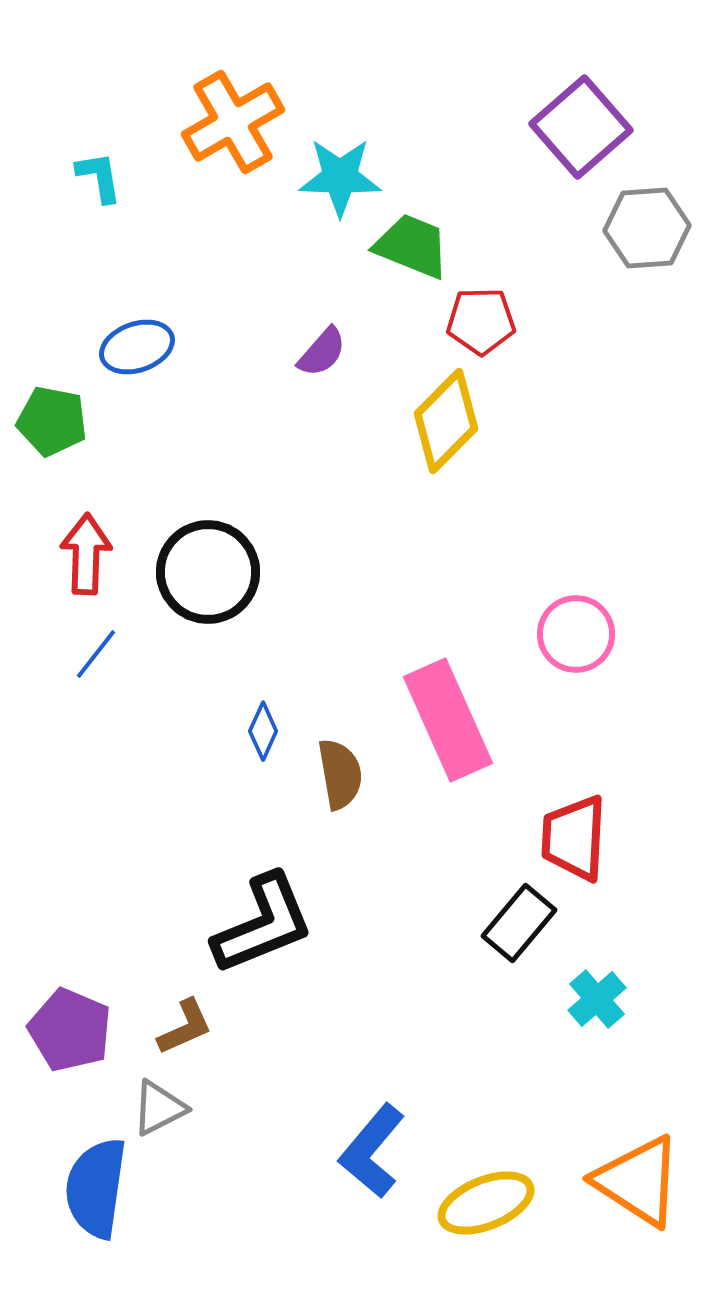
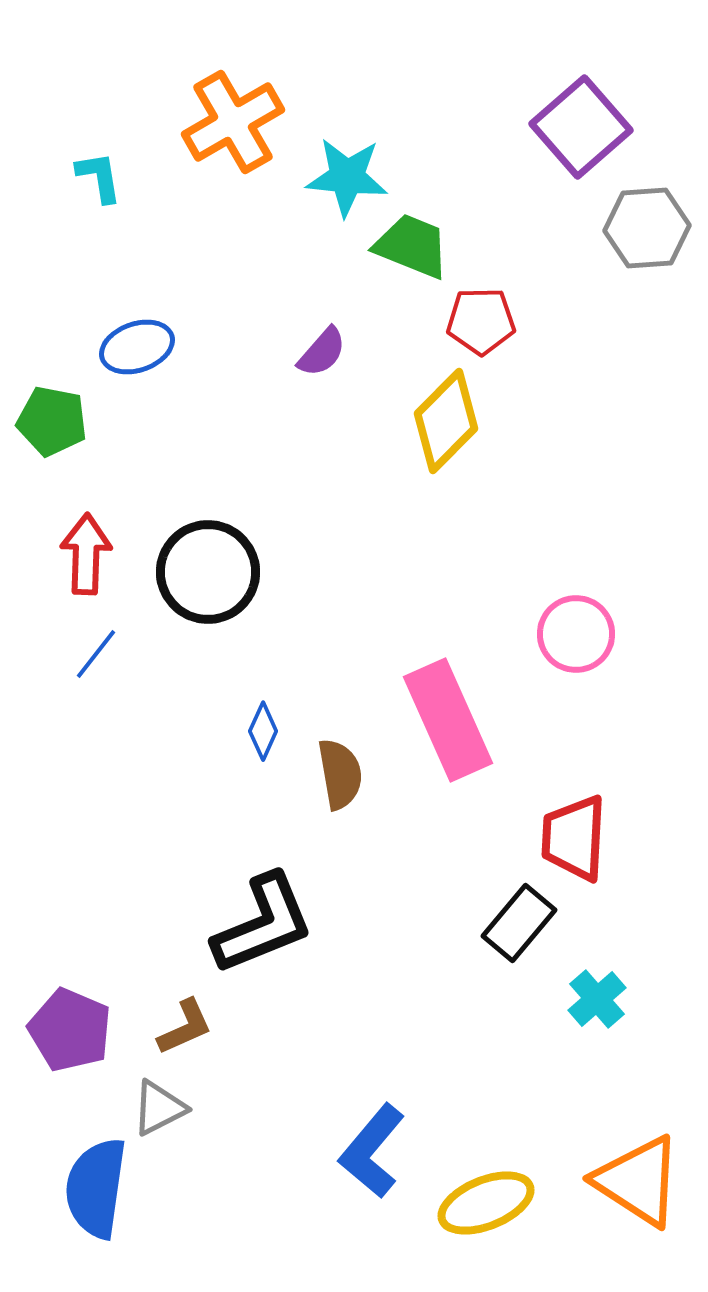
cyan star: moved 7 px right; rotated 4 degrees clockwise
